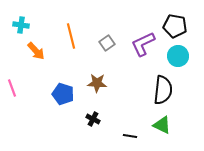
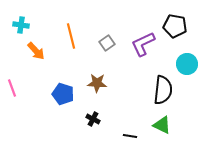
cyan circle: moved 9 px right, 8 px down
